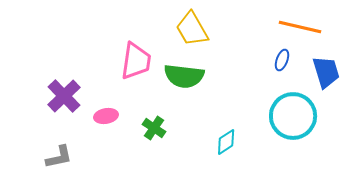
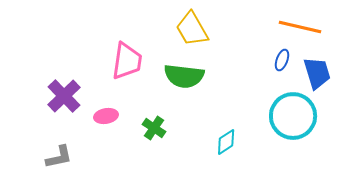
pink trapezoid: moved 9 px left
blue trapezoid: moved 9 px left, 1 px down
